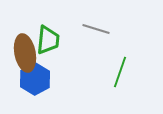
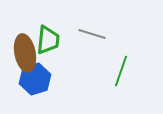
gray line: moved 4 px left, 5 px down
green line: moved 1 px right, 1 px up
blue hexagon: rotated 12 degrees clockwise
